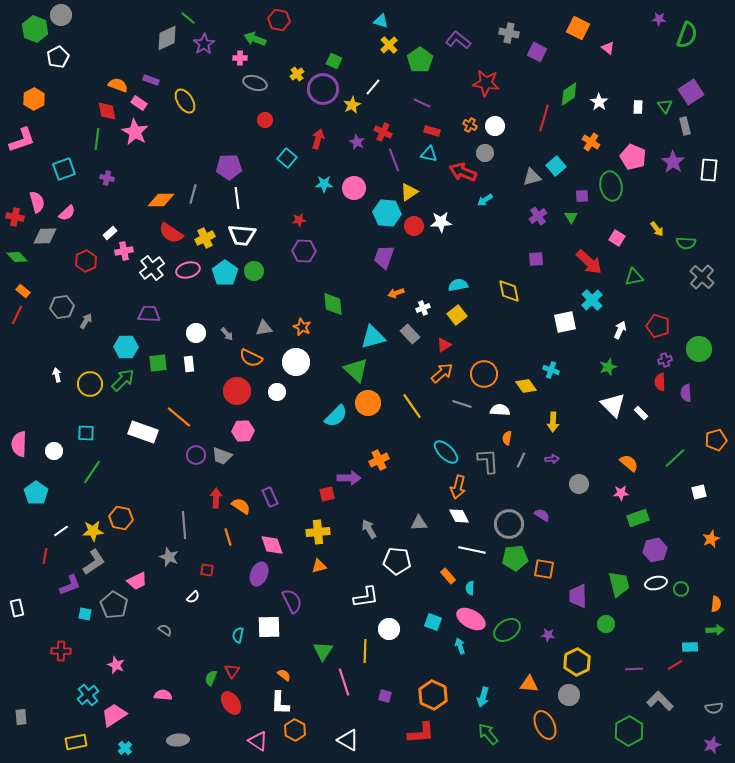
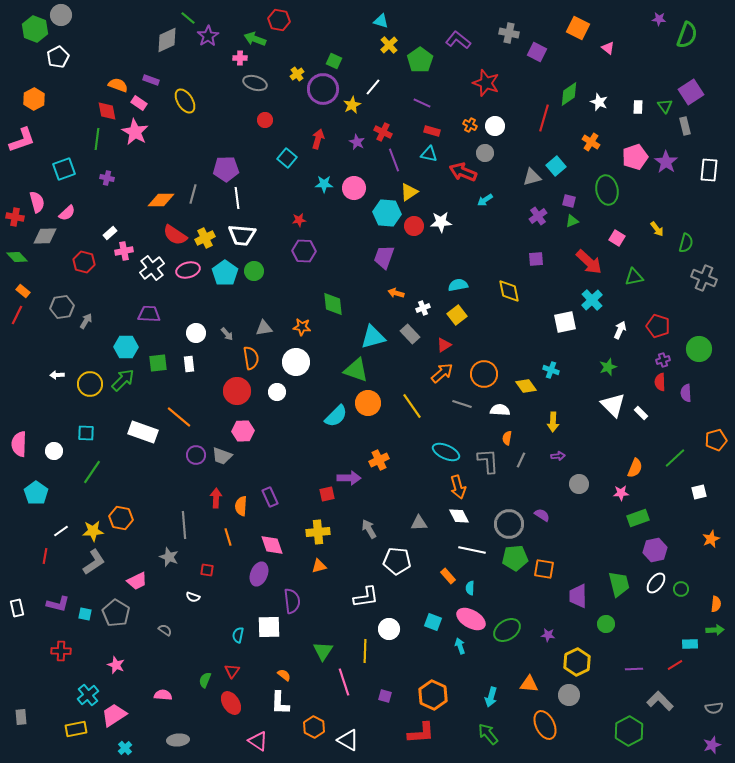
gray diamond at (167, 38): moved 2 px down
purple star at (204, 44): moved 4 px right, 8 px up
red star at (486, 83): rotated 12 degrees clockwise
white star at (599, 102): rotated 12 degrees counterclockwise
pink pentagon at (633, 157): moved 2 px right; rotated 30 degrees clockwise
purple star at (673, 162): moved 7 px left
purple pentagon at (229, 167): moved 3 px left, 2 px down
green ellipse at (611, 186): moved 4 px left, 4 px down
purple square at (582, 196): moved 13 px left, 5 px down; rotated 16 degrees clockwise
green triangle at (571, 217): moved 1 px right, 4 px down; rotated 40 degrees clockwise
red semicircle at (171, 233): moved 4 px right, 2 px down
green semicircle at (686, 243): rotated 78 degrees counterclockwise
red hexagon at (86, 261): moved 2 px left, 1 px down; rotated 20 degrees counterclockwise
gray cross at (702, 277): moved 2 px right, 1 px down; rotated 20 degrees counterclockwise
orange arrow at (396, 293): rotated 35 degrees clockwise
orange star at (302, 327): rotated 18 degrees counterclockwise
orange semicircle at (251, 358): rotated 125 degrees counterclockwise
purple cross at (665, 360): moved 2 px left
green triangle at (356, 370): rotated 24 degrees counterclockwise
white arrow at (57, 375): rotated 80 degrees counterclockwise
cyan ellipse at (446, 452): rotated 20 degrees counterclockwise
purple arrow at (552, 459): moved 6 px right, 3 px up
orange semicircle at (629, 463): moved 6 px right, 5 px down; rotated 72 degrees clockwise
orange arrow at (458, 487): rotated 30 degrees counterclockwise
orange semicircle at (241, 506): rotated 120 degrees counterclockwise
white ellipse at (656, 583): rotated 40 degrees counterclockwise
purple L-shape at (70, 585): moved 12 px left, 19 px down; rotated 35 degrees clockwise
white semicircle at (193, 597): rotated 64 degrees clockwise
purple semicircle at (292, 601): rotated 20 degrees clockwise
gray pentagon at (114, 605): moved 2 px right, 8 px down
cyan rectangle at (690, 647): moved 3 px up
green semicircle at (211, 678): moved 6 px left, 2 px down
cyan arrow at (483, 697): moved 8 px right
orange hexagon at (295, 730): moved 19 px right, 3 px up
yellow rectangle at (76, 742): moved 13 px up
